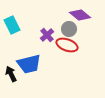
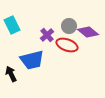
purple diamond: moved 8 px right, 17 px down
gray circle: moved 3 px up
blue trapezoid: moved 3 px right, 4 px up
